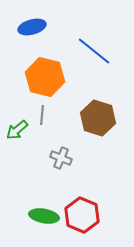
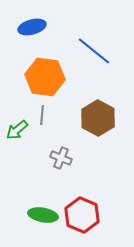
orange hexagon: rotated 6 degrees counterclockwise
brown hexagon: rotated 12 degrees clockwise
green ellipse: moved 1 px left, 1 px up
